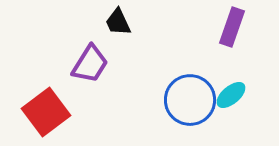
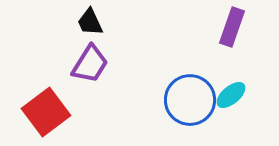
black trapezoid: moved 28 px left
